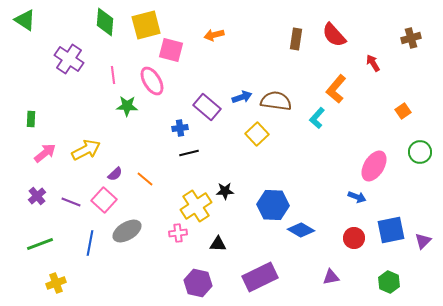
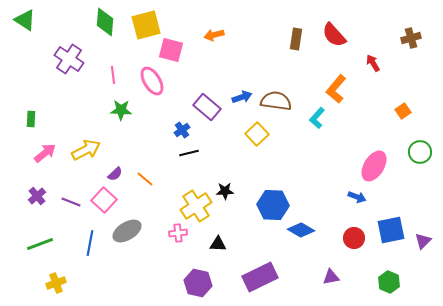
green star at (127, 106): moved 6 px left, 4 px down
blue cross at (180, 128): moved 2 px right, 2 px down; rotated 28 degrees counterclockwise
